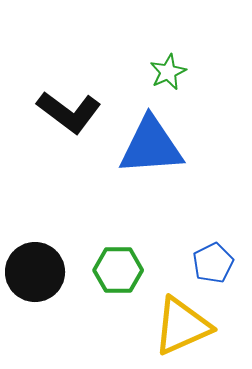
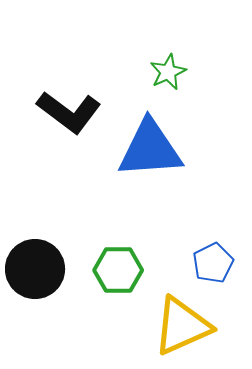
blue triangle: moved 1 px left, 3 px down
black circle: moved 3 px up
